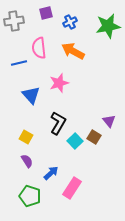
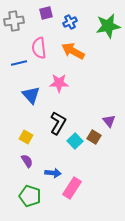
pink star: rotated 18 degrees clockwise
blue arrow: moved 2 px right; rotated 49 degrees clockwise
